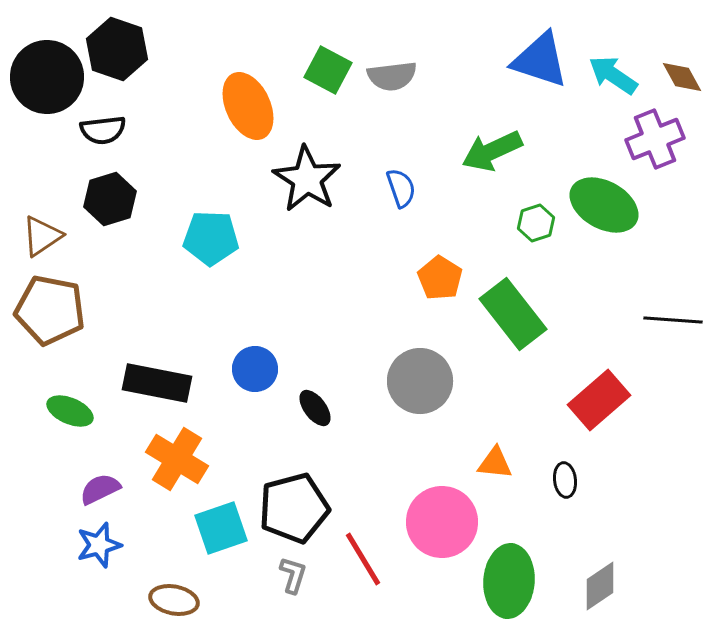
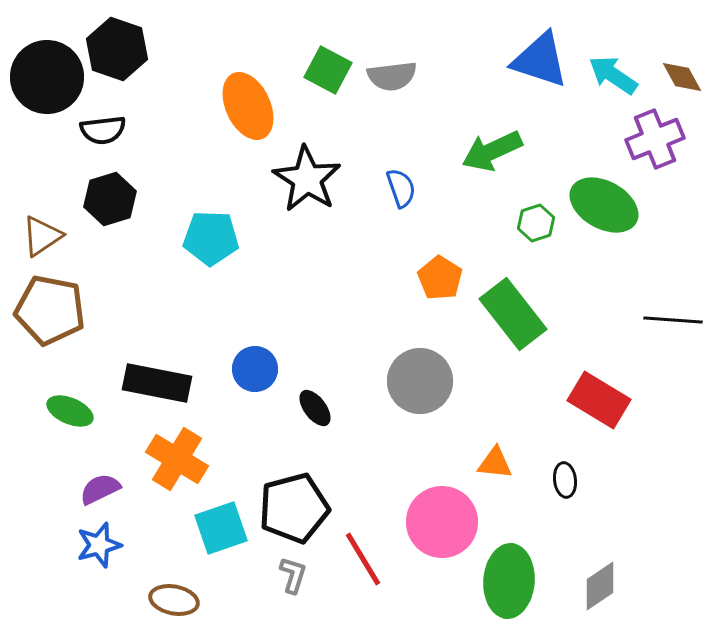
red rectangle at (599, 400): rotated 72 degrees clockwise
